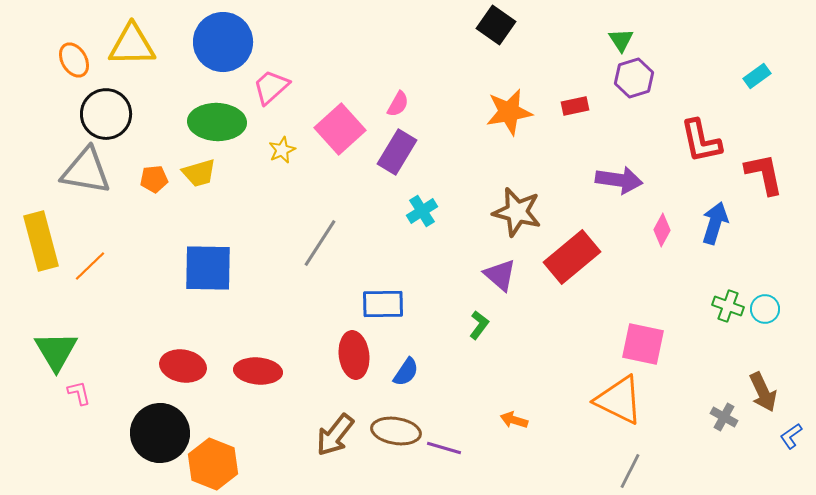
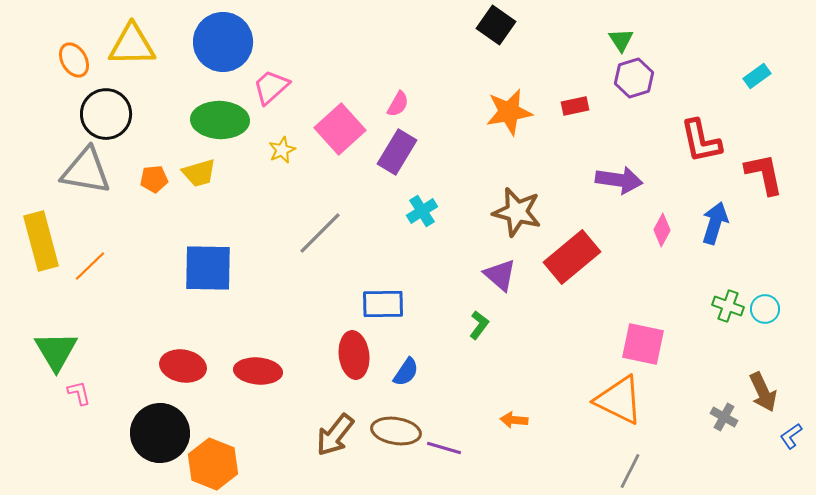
green ellipse at (217, 122): moved 3 px right, 2 px up
gray line at (320, 243): moved 10 px up; rotated 12 degrees clockwise
orange arrow at (514, 420): rotated 12 degrees counterclockwise
